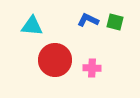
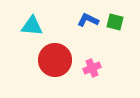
pink cross: rotated 24 degrees counterclockwise
